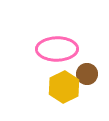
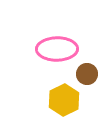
yellow hexagon: moved 13 px down
